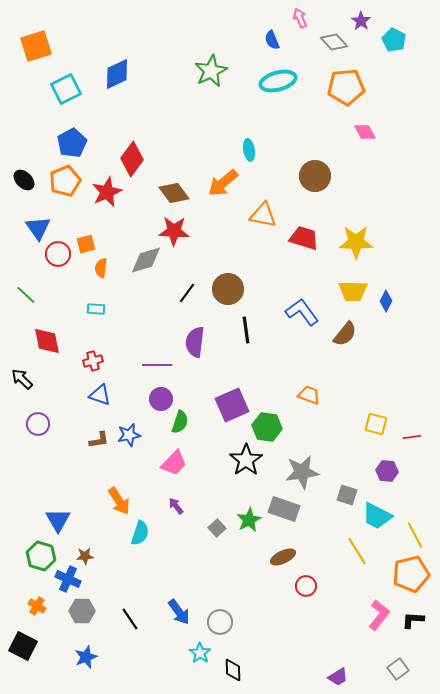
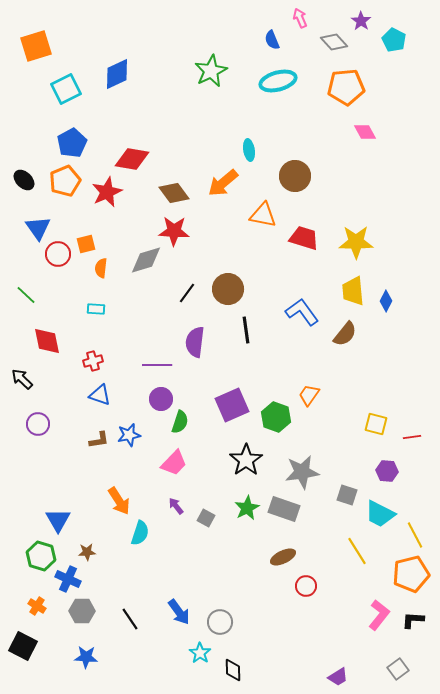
red diamond at (132, 159): rotated 64 degrees clockwise
brown circle at (315, 176): moved 20 px left
yellow trapezoid at (353, 291): rotated 84 degrees clockwise
orange trapezoid at (309, 395): rotated 75 degrees counterclockwise
green hexagon at (267, 427): moved 9 px right, 10 px up; rotated 12 degrees clockwise
cyan trapezoid at (377, 516): moved 3 px right, 2 px up
green star at (249, 520): moved 2 px left, 12 px up
gray square at (217, 528): moved 11 px left, 10 px up; rotated 18 degrees counterclockwise
brown star at (85, 556): moved 2 px right, 4 px up
blue star at (86, 657): rotated 25 degrees clockwise
